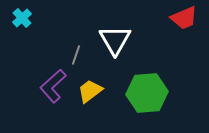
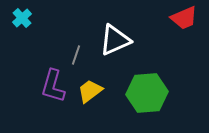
white triangle: rotated 36 degrees clockwise
purple L-shape: rotated 32 degrees counterclockwise
